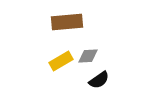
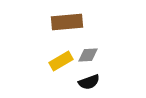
gray diamond: moved 1 px up
black semicircle: moved 10 px left, 2 px down; rotated 15 degrees clockwise
